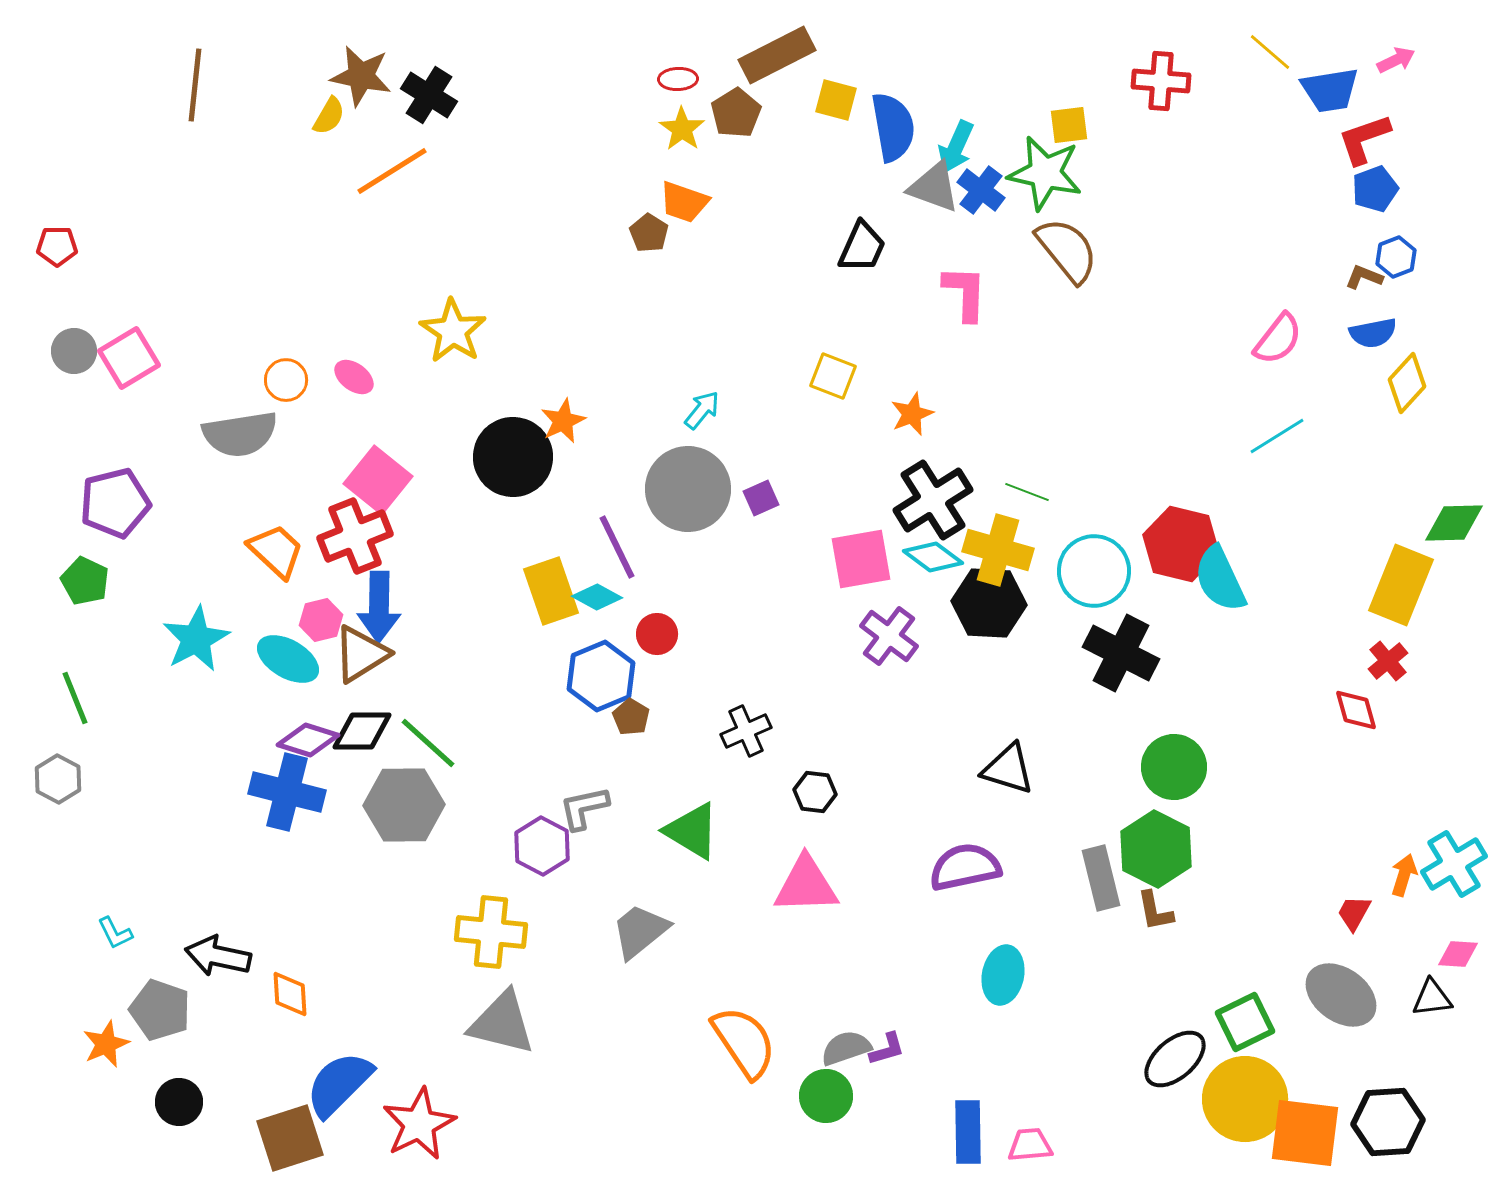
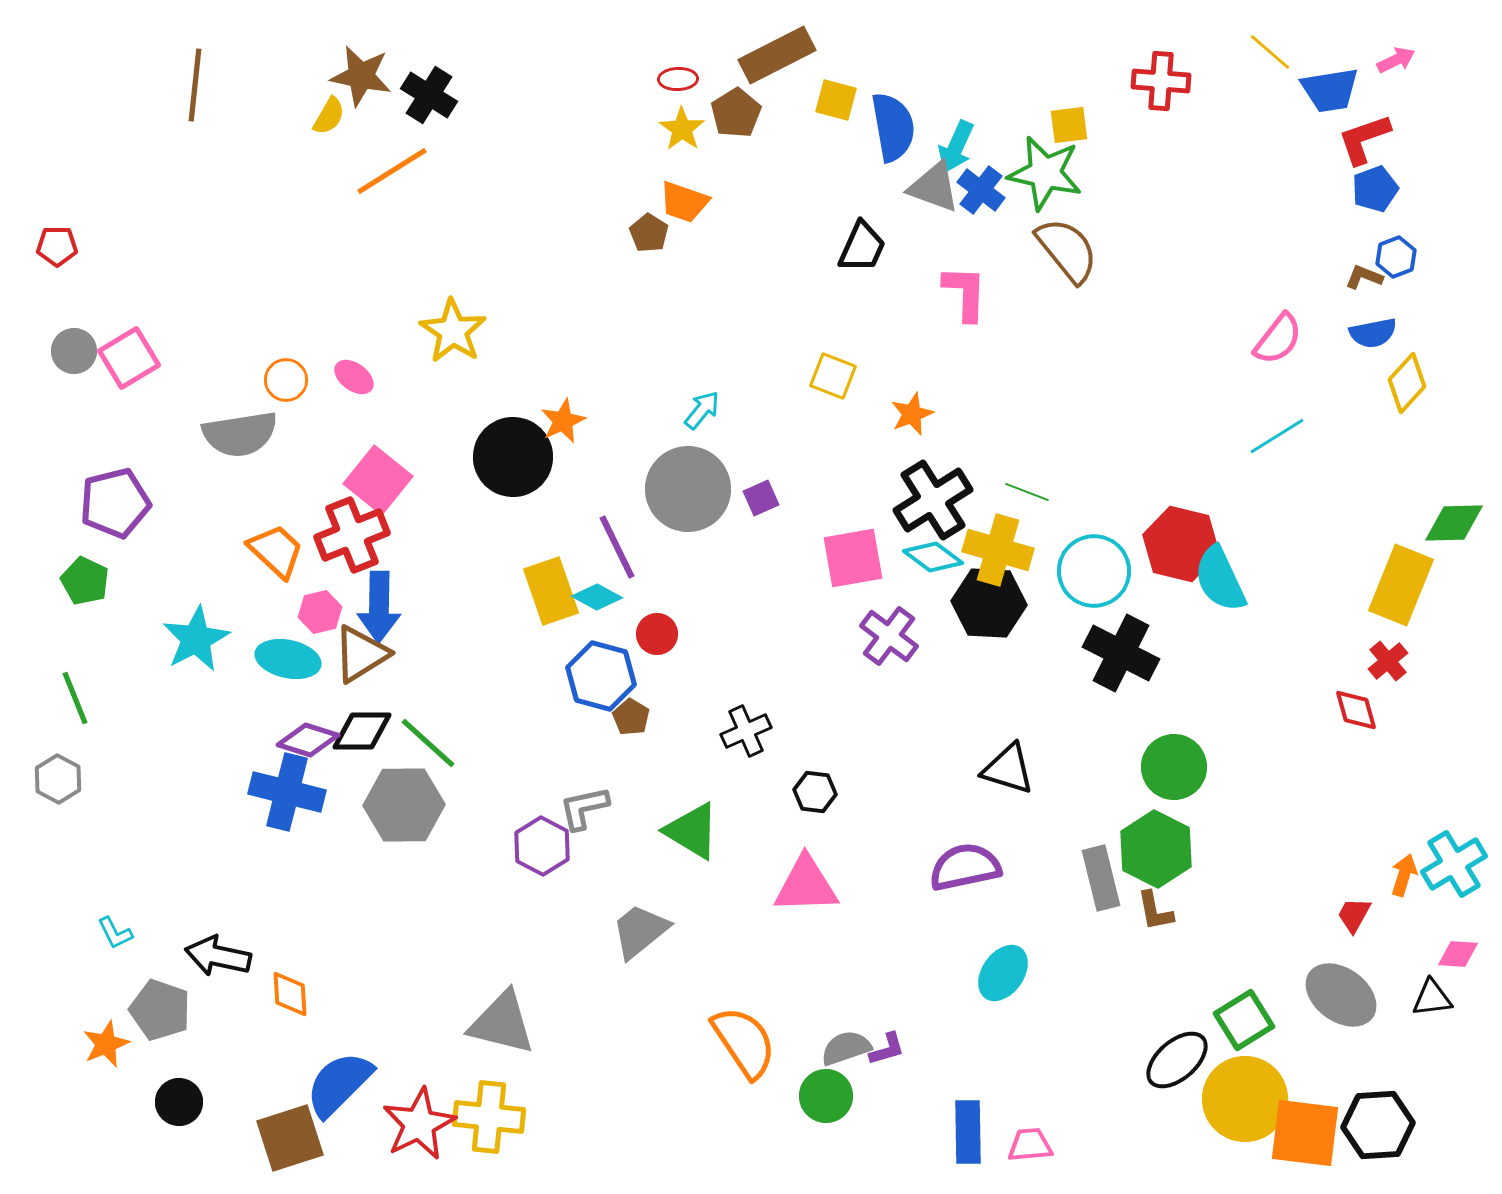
red cross at (355, 536): moved 3 px left, 1 px up
pink square at (861, 559): moved 8 px left, 1 px up
pink hexagon at (321, 620): moved 1 px left, 8 px up
cyan ellipse at (288, 659): rotated 18 degrees counterclockwise
blue hexagon at (601, 676): rotated 22 degrees counterclockwise
red trapezoid at (1354, 913): moved 2 px down
yellow cross at (491, 932): moved 2 px left, 185 px down
cyan ellipse at (1003, 975): moved 2 px up; rotated 24 degrees clockwise
green square at (1245, 1022): moved 1 px left, 2 px up; rotated 6 degrees counterclockwise
black ellipse at (1175, 1059): moved 2 px right, 1 px down
black hexagon at (1388, 1122): moved 10 px left, 3 px down
